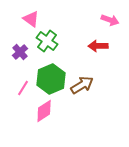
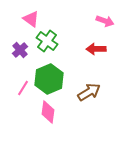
pink arrow: moved 5 px left, 1 px down
red arrow: moved 2 px left, 3 px down
purple cross: moved 2 px up
green hexagon: moved 2 px left
brown arrow: moved 7 px right, 7 px down
pink diamond: moved 4 px right, 1 px down; rotated 50 degrees counterclockwise
